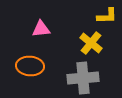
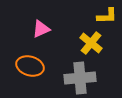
pink triangle: rotated 18 degrees counterclockwise
orange ellipse: rotated 12 degrees clockwise
gray cross: moved 3 px left
